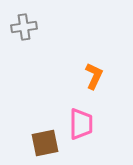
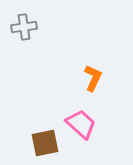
orange L-shape: moved 1 px left, 2 px down
pink trapezoid: rotated 48 degrees counterclockwise
